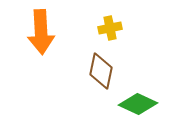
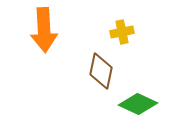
yellow cross: moved 12 px right, 4 px down
orange arrow: moved 3 px right, 2 px up
